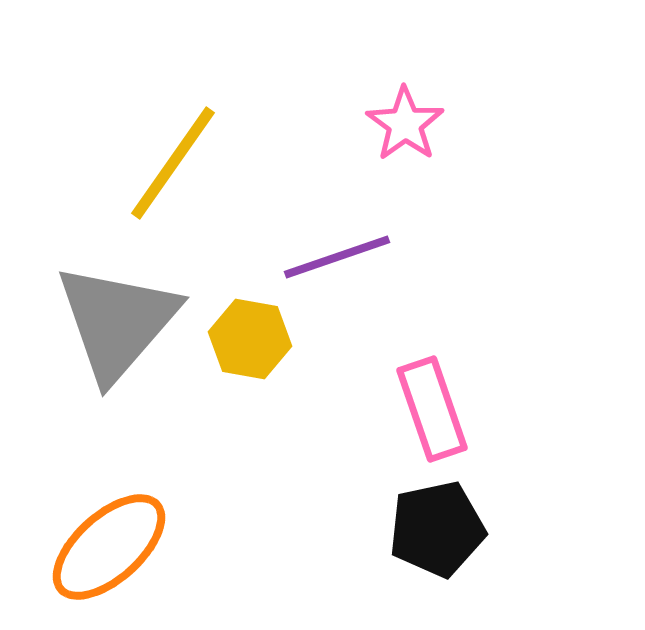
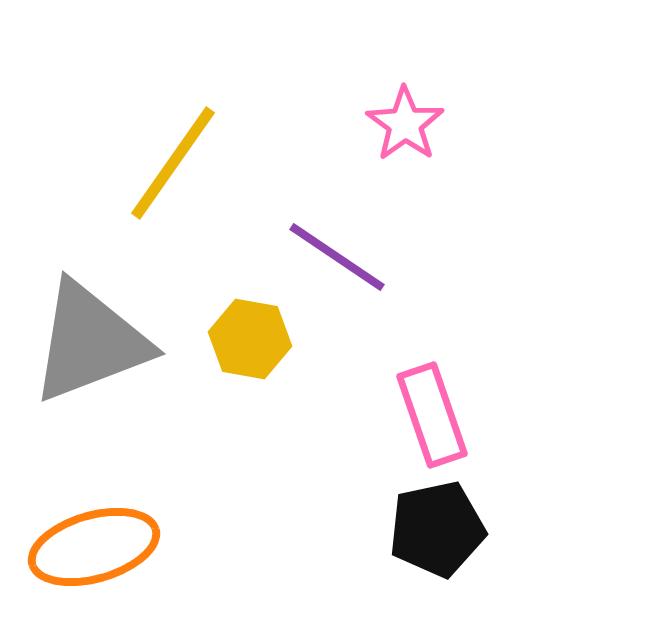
purple line: rotated 53 degrees clockwise
gray triangle: moved 27 px left, 20 px down; rotated 28 degrees clockwise
pink rectangle: moved 6 px down
orange ellipse: moved 15 px left; rotated 26 degrees clockwise
